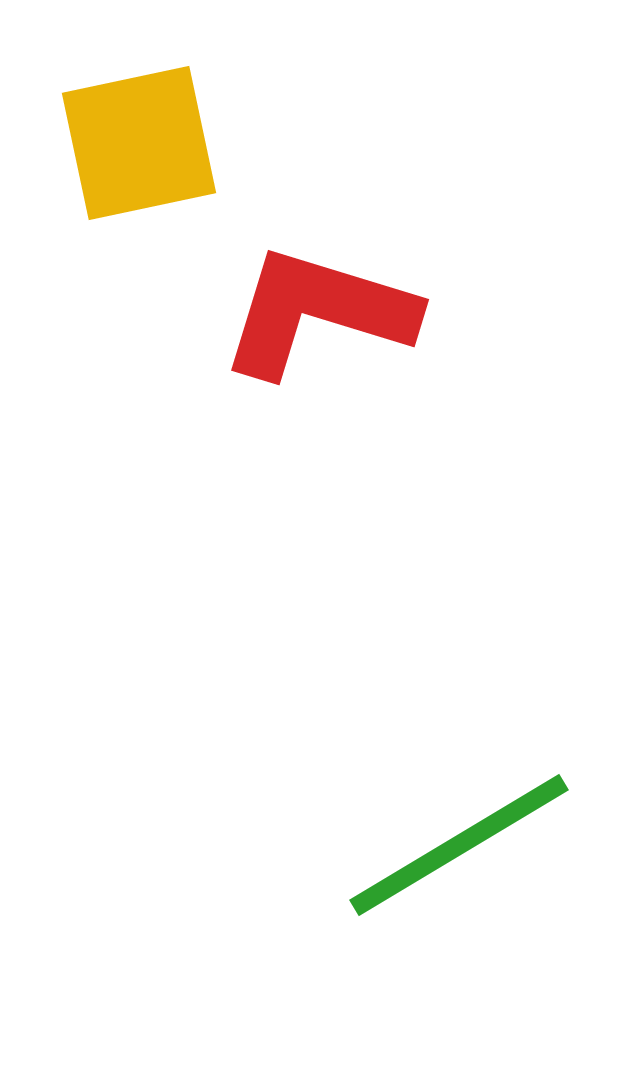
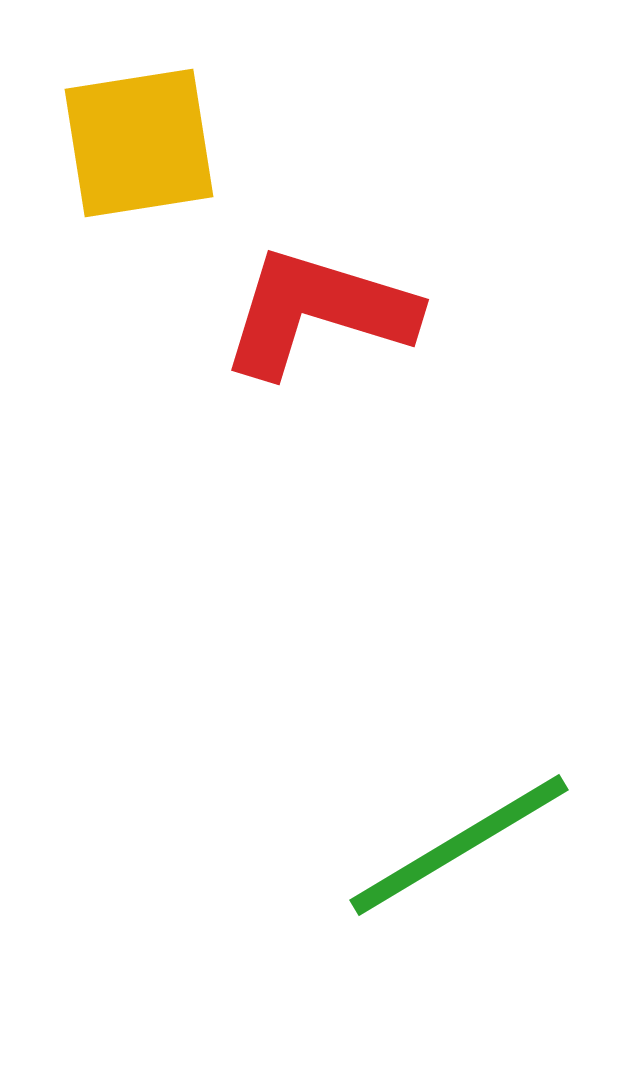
yellow square: rotated 3 degrees clockwise
